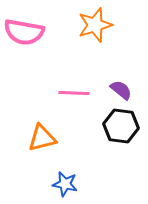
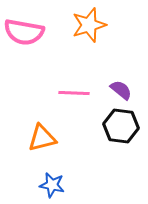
orange star: moved 6 px left
blue star: moved 13 px left, 1 px down
